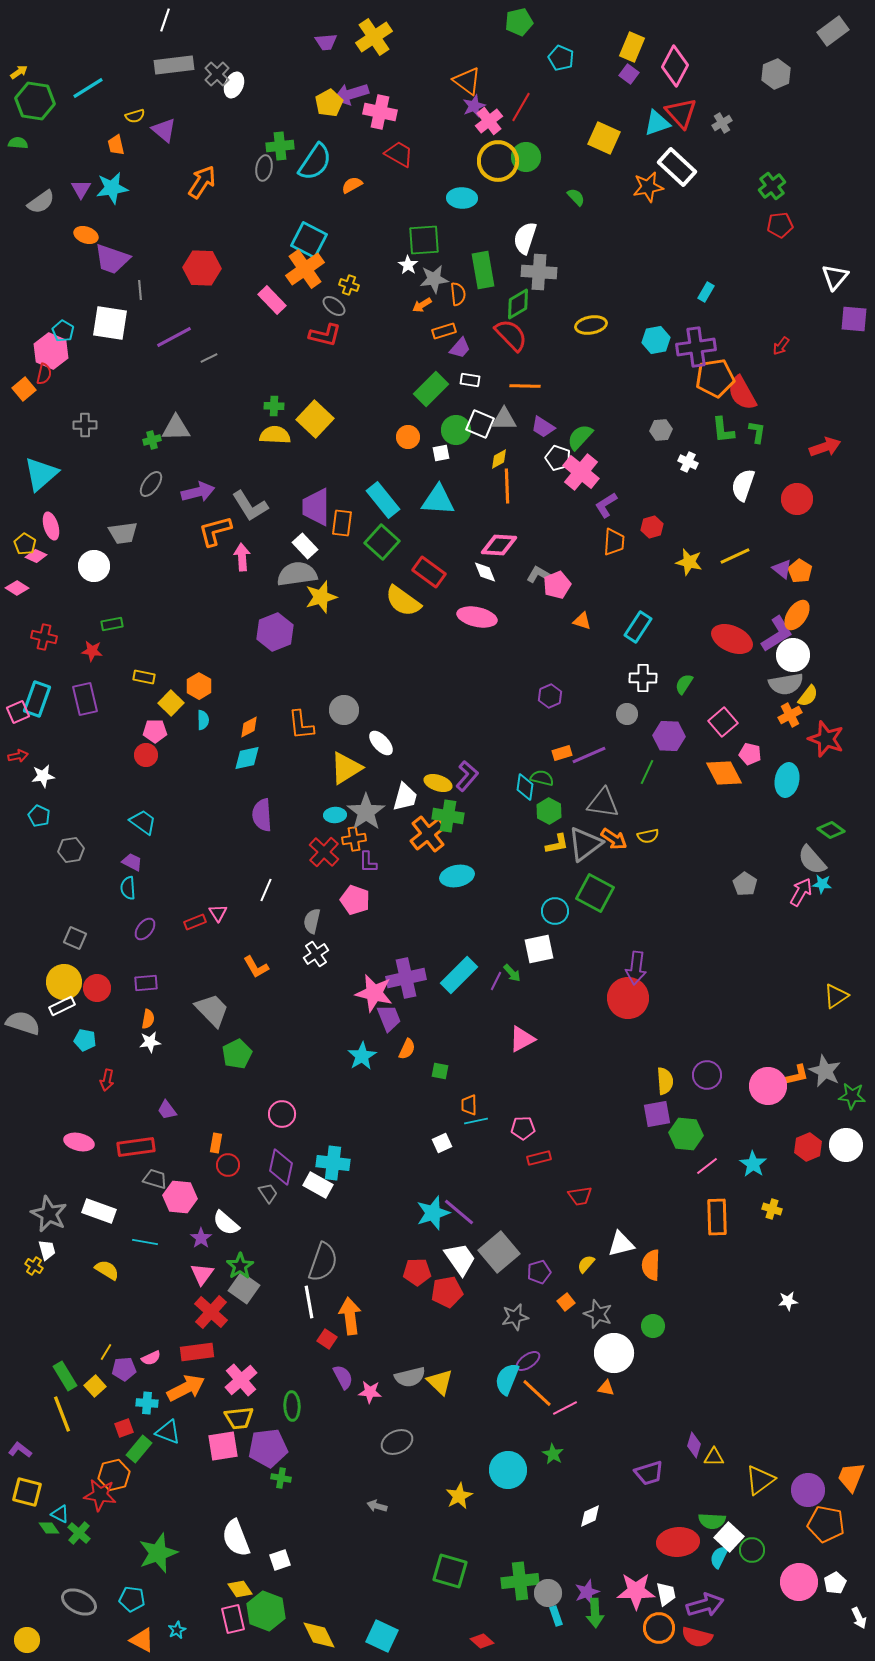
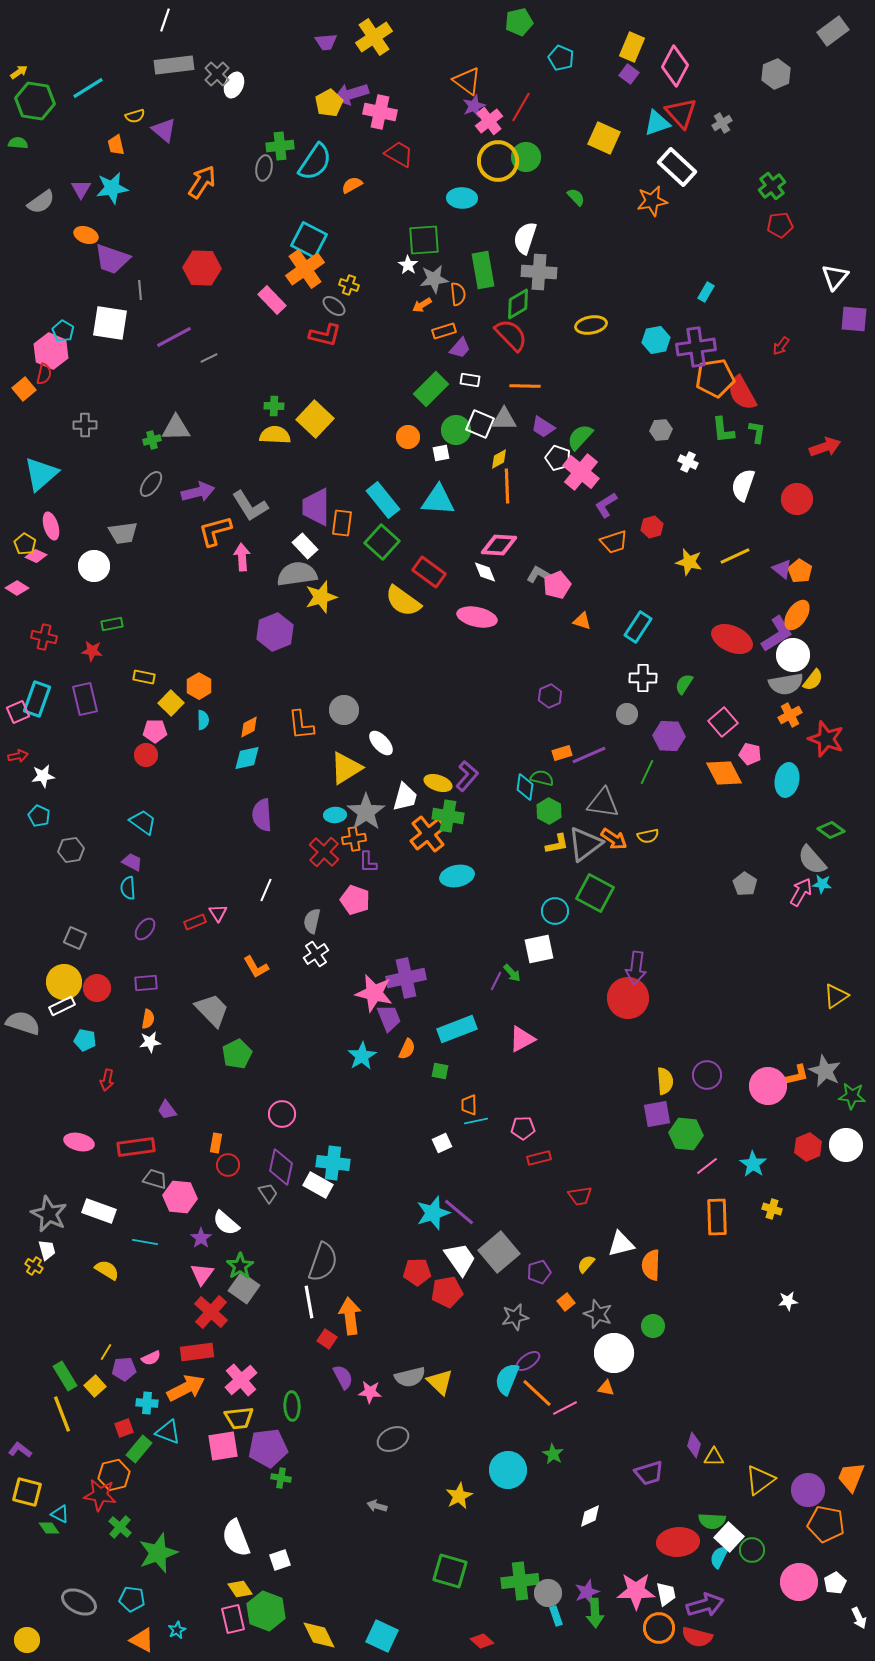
orange star at (648, 187): moved 4 px right, 14 px down
orange trapezoid at (614, 542): rotated 68 degrees clockwise
yellow semicircle at (808, 696): moved 5 px right, 16 px up
cyan rectangle at (459, 975): moved 2 px left, 54 px down; rotated 24 degrees clockwise
gray ellipse at (397, 1442): moved 4 px left, 3 px up
green cross at (79, 1533): moved 41 px right, 6 px up
